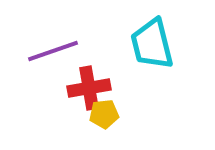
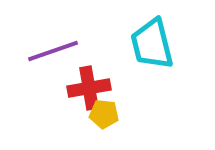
yellow pentagon: rotated 12 degrees clockwise
